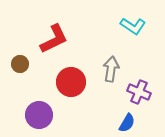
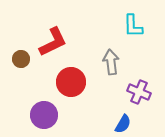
cyan L-shape: rotated 55 degrees clockwise
red L-shape: moved 1 px left, 3 px down
brown circle: moved 1 px right, 5 px up
gray arrow: moved 7 px up; rotated 15 degrees counterclockwise
purple circle: moved 5 px right
blue semicircle: moved 4 px left, 1 px down
